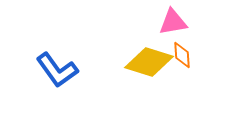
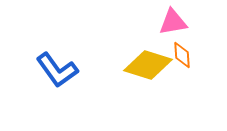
yellow diamond: moved 1 px left, 3 px down
